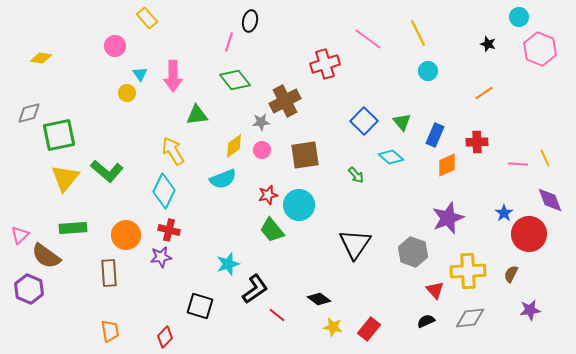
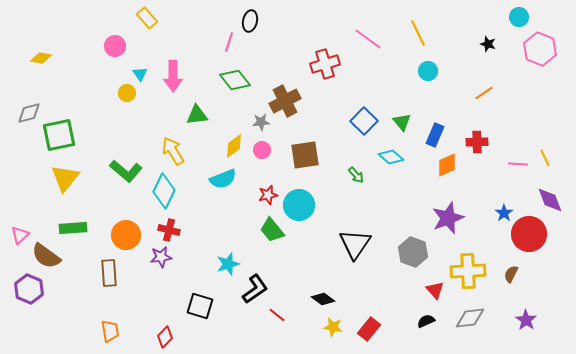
green L-shape at (107, 171): moved 19 px right
black diamond at (319, 299): moved 4 px right
purple star at (530, 310): moved 4 px left, 10 px down; rotated 30 degrees counterclockwise
